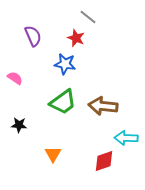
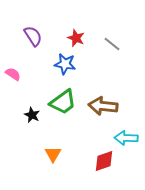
gray line: moved 24 px right, 27 px down
purple semicircle: rotated 10 degrees counterclockwise
pink semicircle: moved 2 px left, 4 px up
black star: moved 13 px right, 10 px up; rotated 21 degrees clockwise
